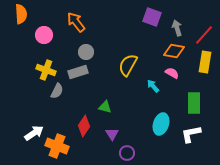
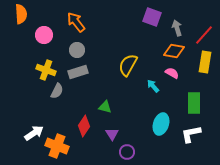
gray circle: moved 9 px left, 2 px up
purple circle: moved 1 px up
